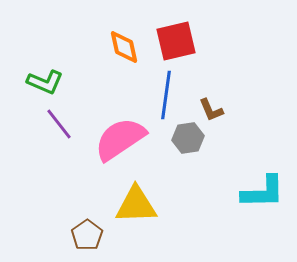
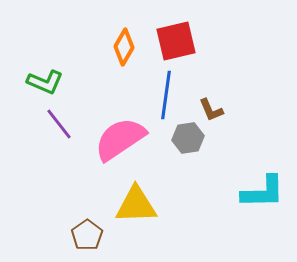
orange diamond: rotated 42 degrees clockwise
